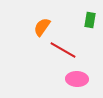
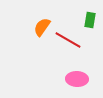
red line: moved 5 px right, 10 px up
